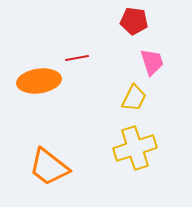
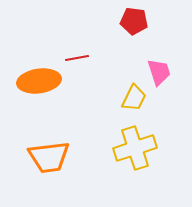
pink trapezoid: moved 7 px right, 10 px down
orange trapezoid: moved 10 px up; rotated 45 degrees counterclockwise
